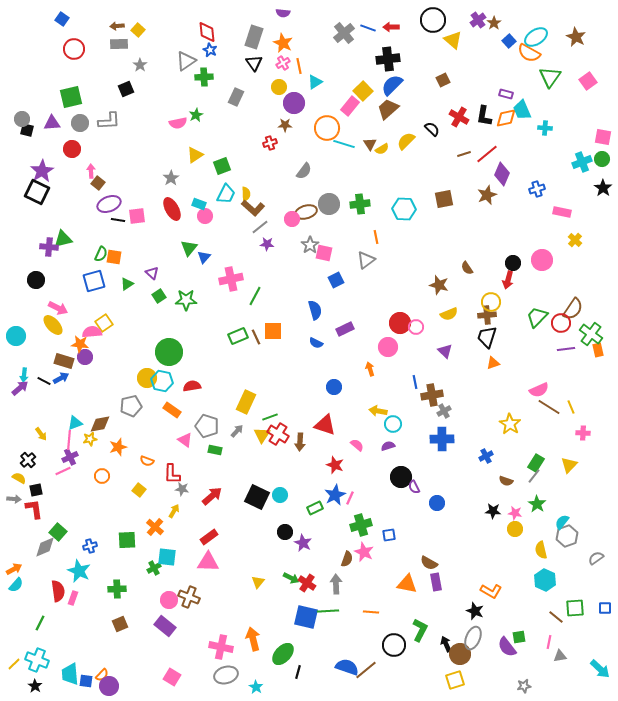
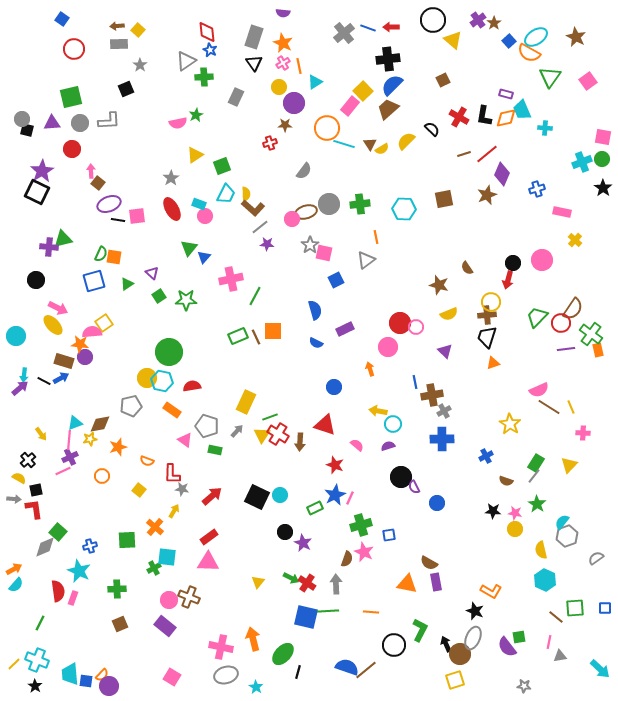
gray star at (524, 686): rotated 16 degrees clockwise
